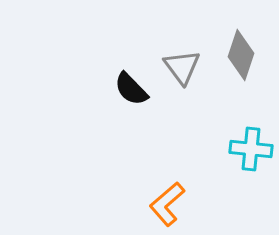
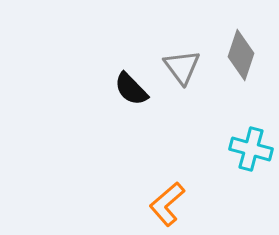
cyan cross: rotated 9 degrees clockwise
